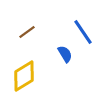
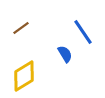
brown line: moved 6 px left, 4 px up
